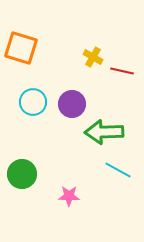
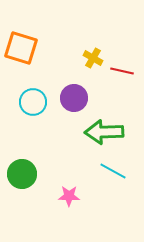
yellow cross: moved 1 px down
purple circle: moved 2 px right, 6 px up
cyan line: moved 5 px left, 1 px down
